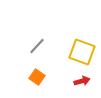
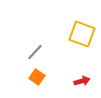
gray line: moved 2 px left, 6 px down
yellow square: moved 18 px up
